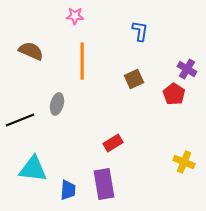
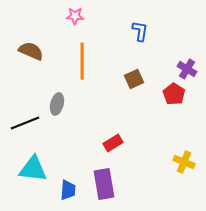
black line: moved 5 px right, 3 px down
